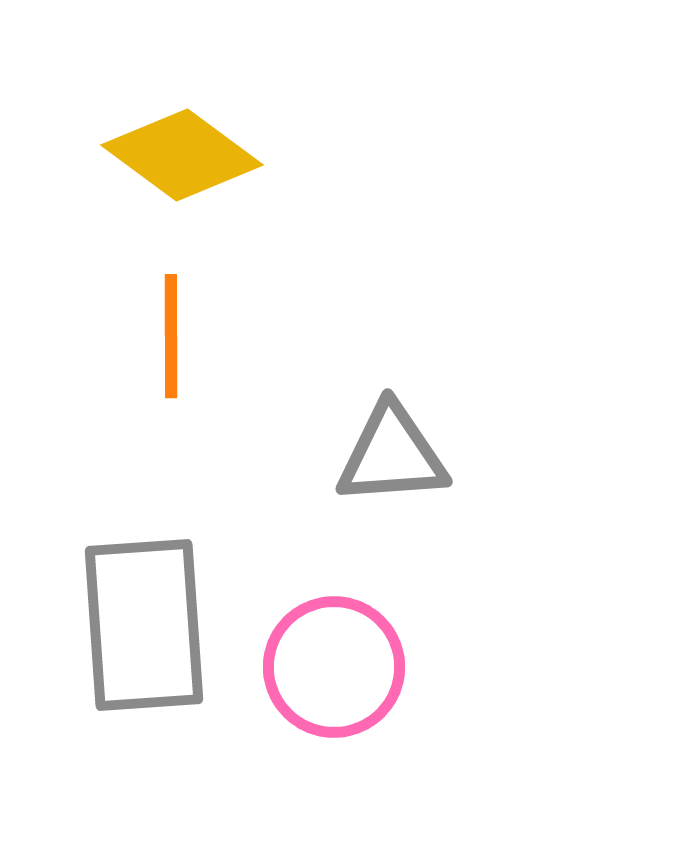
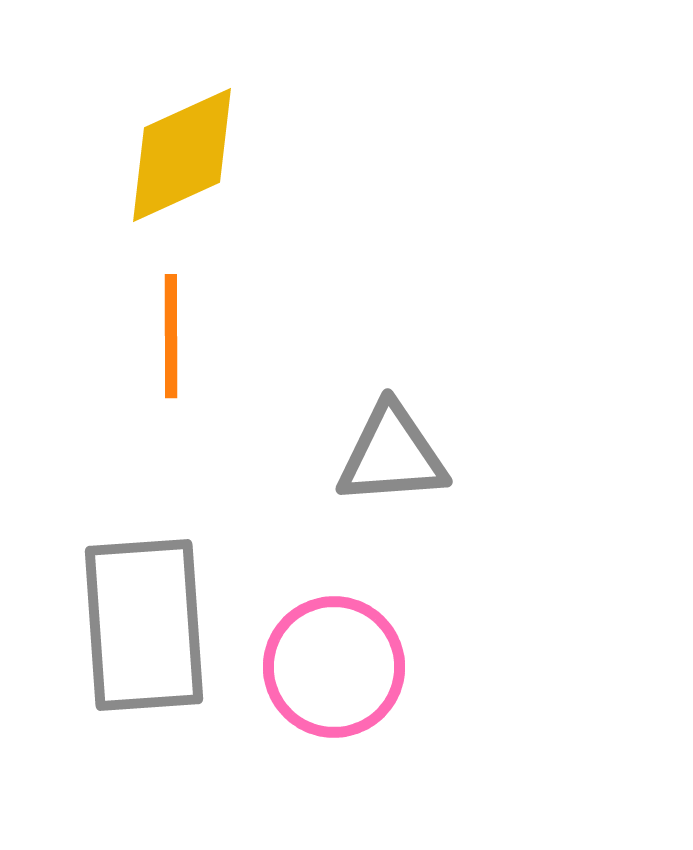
yellow diamond: rotated 61 degrees counterclockwise
